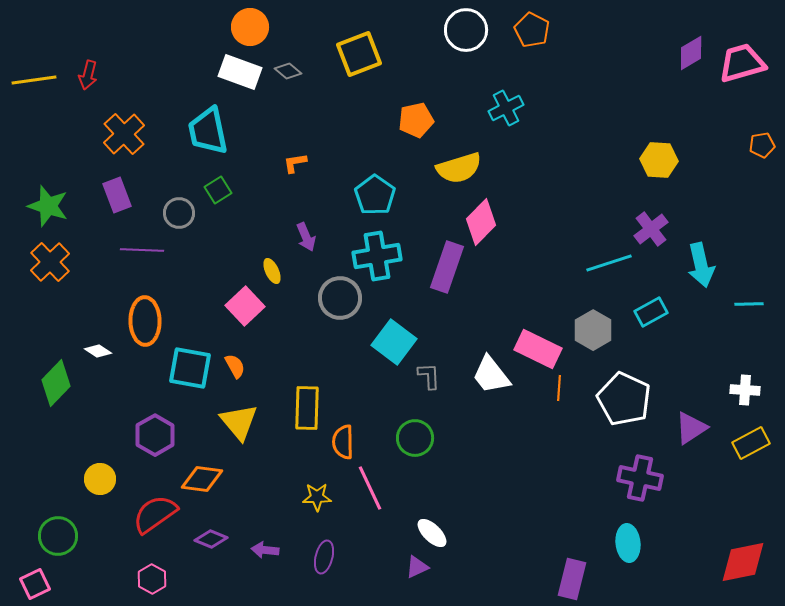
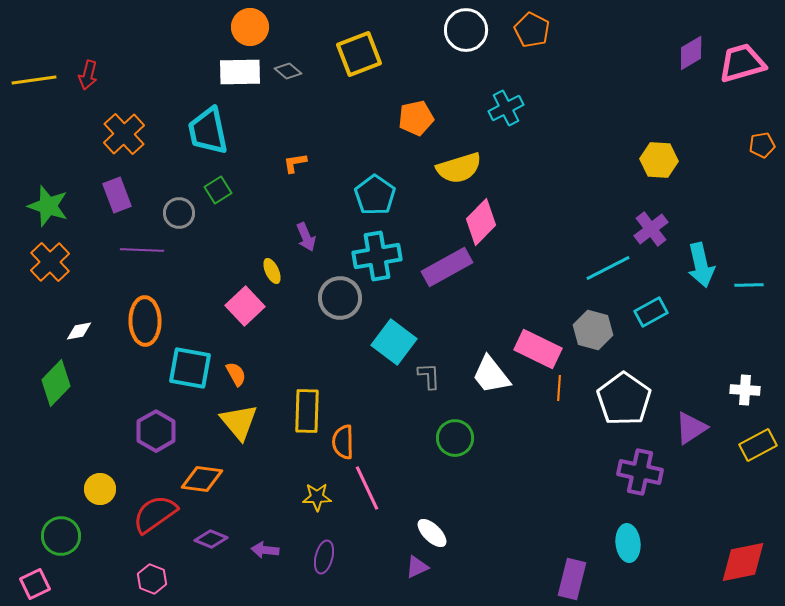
white rectangle at (240, 72): rotated 21 degrees counterclockwise
orange pentagon at (416, 120): moved 2 px up
cyan line at (609, 263): moved 1 px left, 5 px down; rotated 9 degrees counterclockwise
purple rectangle at (447, 267): rotated 42 degrees clockwise
cyan line at (749, 304): moved 19 px up
gray hexagon at (593, 330): rotated 15 degrees counterclockwise
white diamond at (98, 351): moved 19 px left, 20 px up; rotated 44 degrees counterclockwise
orange semicircle at (235, 366): moved 1 px right, 8 px down
white pentagon at (624, 399): rotated 10 degrees clockwise
yellow rectangle at (307, 408): moved 3 px down
purple hexagon at (155, 435): moved 1 px right, 4 px up
green circle at (415, 438): moved 40 px right
yellow rectangle at (751, 443): moved 7 px right, 2 px down
purple cross at (640, 478): moved 6 px up
yellow circle at (100, 479): moved 10 px down
pink line at (370, 488): moved 3 px left
green circle at (58, 536): moved 3 px right
pink hexagon at (152, 579): rotated 8 degrees counterclockwise
